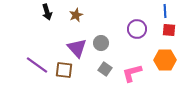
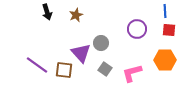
purple triangle: moved 4 px right, 5 px down
